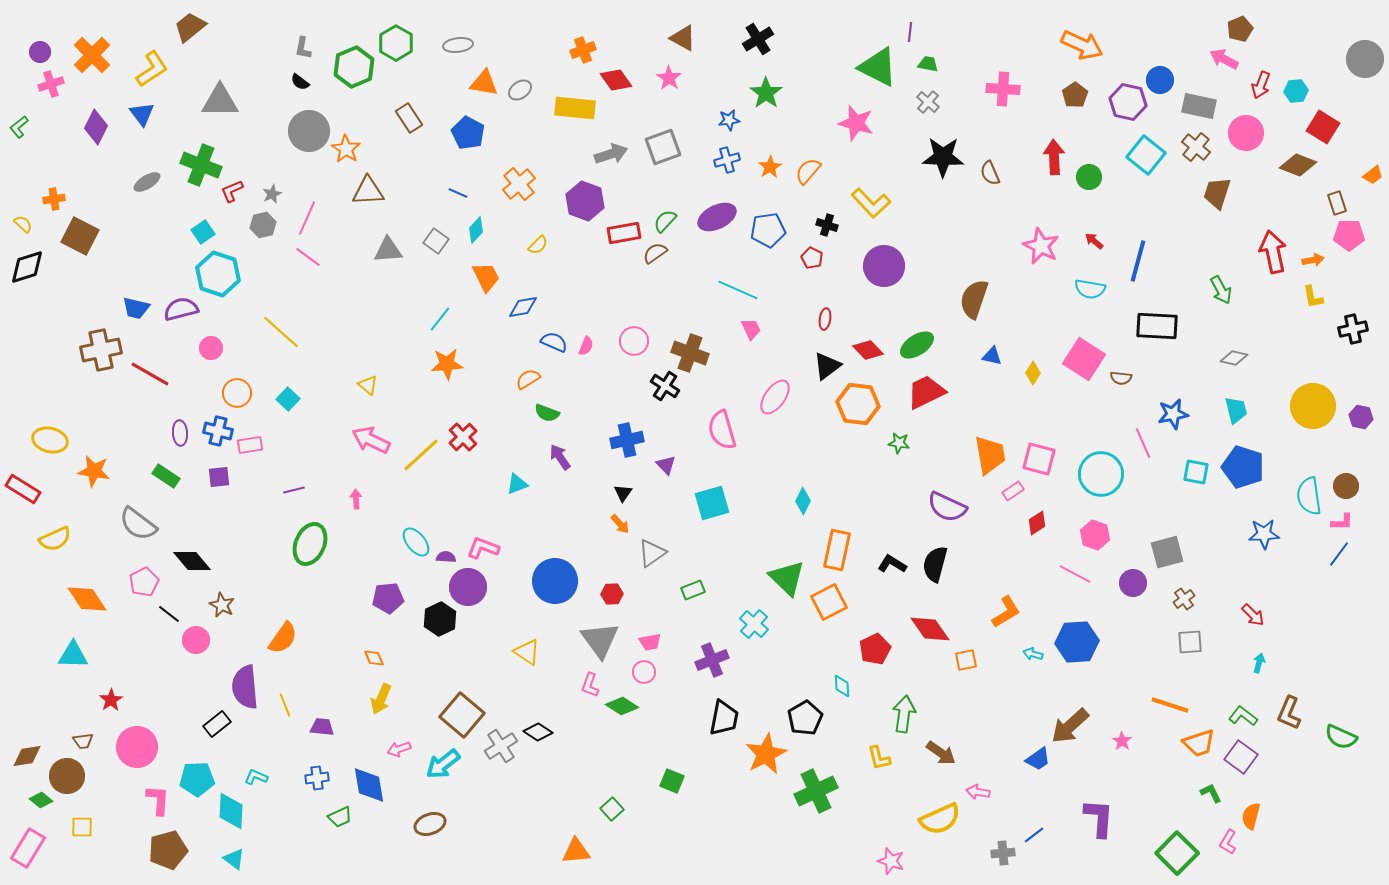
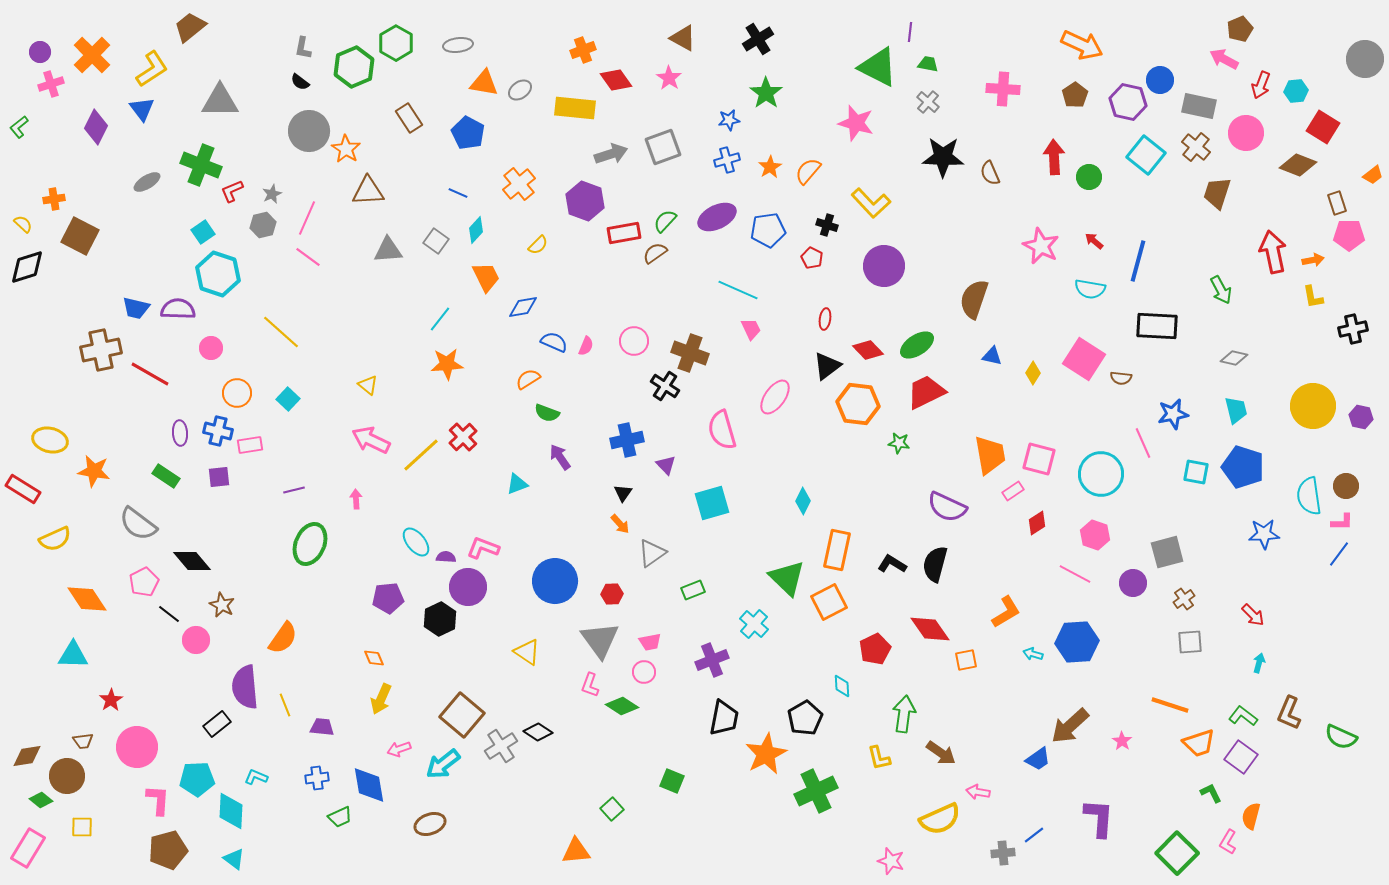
blue triangle at (142, 114): moved 5 px up
purple semicircle at (181, 309): moved 3 px left; rotated 16 degrees clockwise
